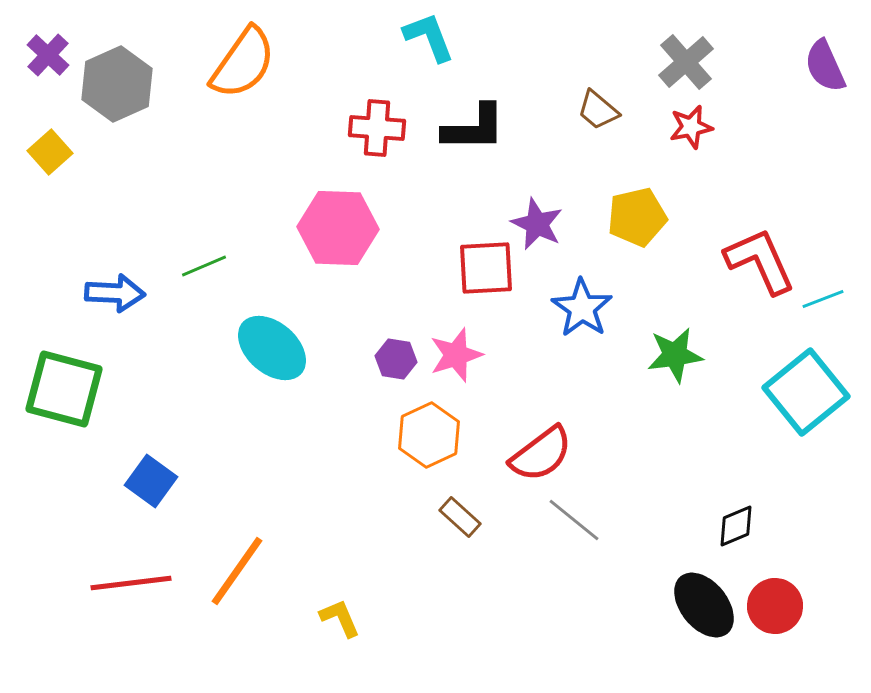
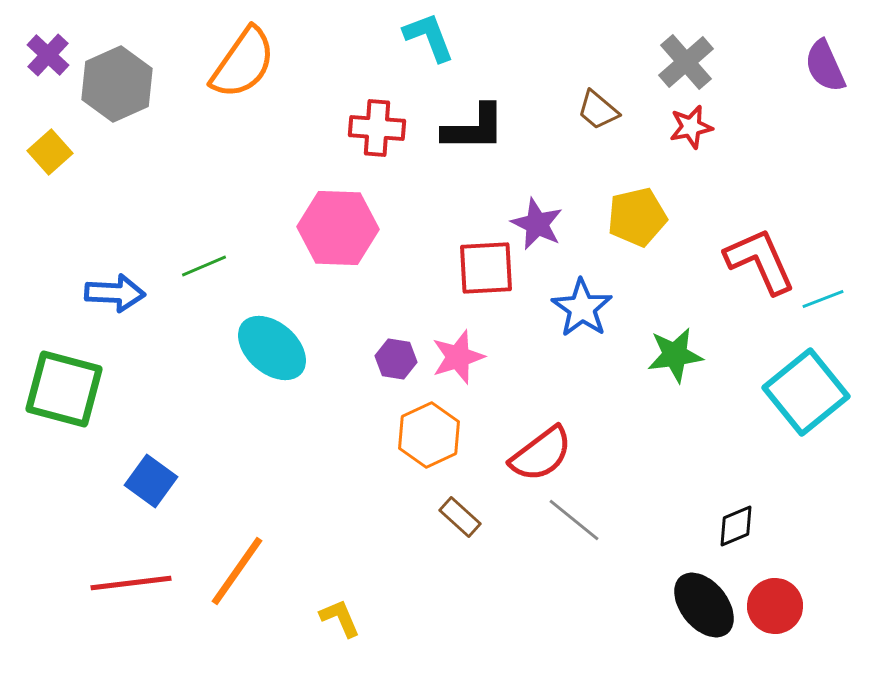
pink star: moved 2 px right, 2 px down
